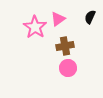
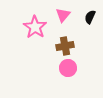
pink triangle: moved 5 px right, 4 px up; rotated 14 degrees counterclockwise
